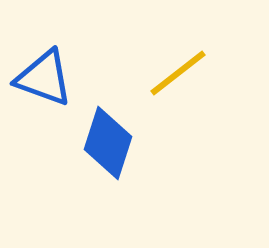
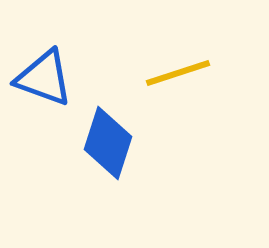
yellow line: rotated 20 degrees clockwise
